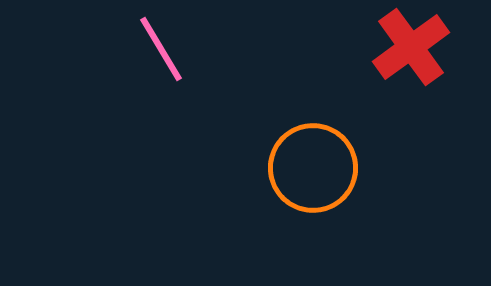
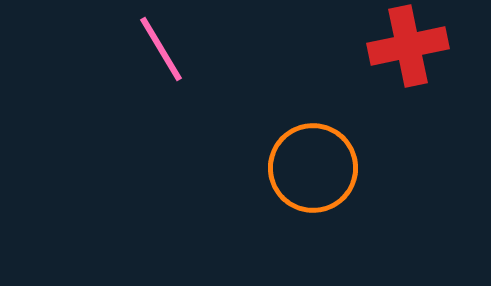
red cross: moved 3 px left, 1 px up; rotated 24 degrees clockwise
